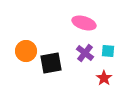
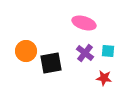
red star: rotated 28 degrees counterclockwise
